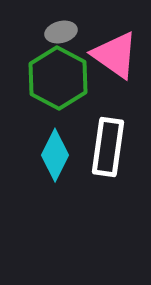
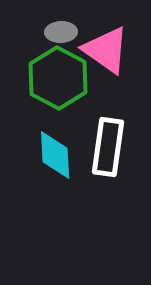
gray ellipse: rotated 12 degrees clockwise
pink triangle: moved 9 px left, 5 px up
cyan diamond: rotated 30 degrees counterclockwise
